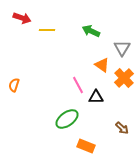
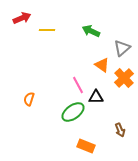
red arrow: rotated 42 degrees counterclockwise
gray triangle: rotated 18 degrees clockwise
orange semicircle: moved 15 px right, 14 px down
green ellipse: moved 6 px right, 7 px up
brown arrow: moved 2 px left, 2 px down; rotated 24 degrees clockwise
